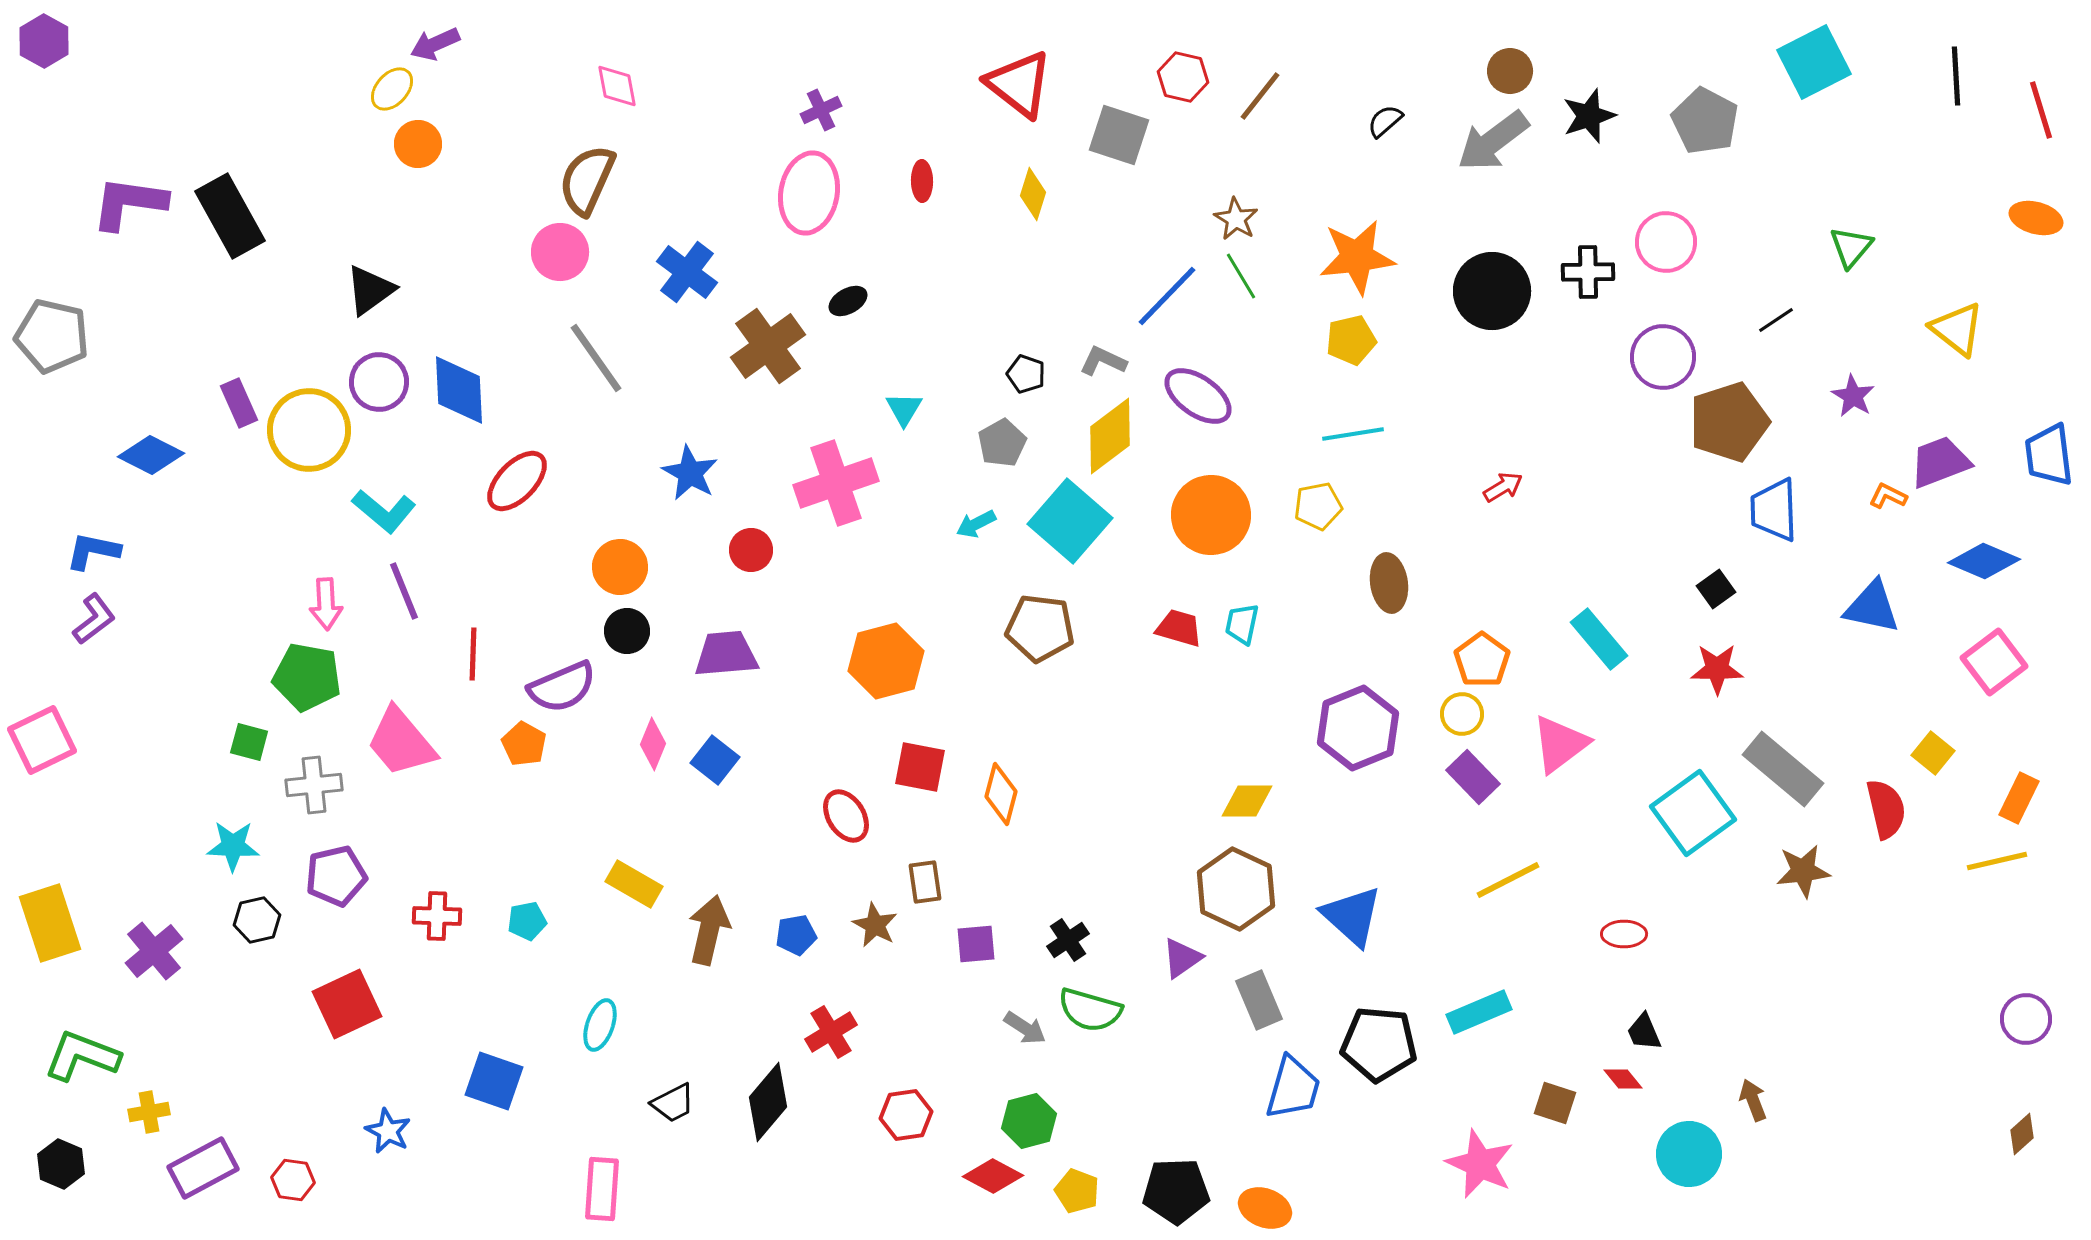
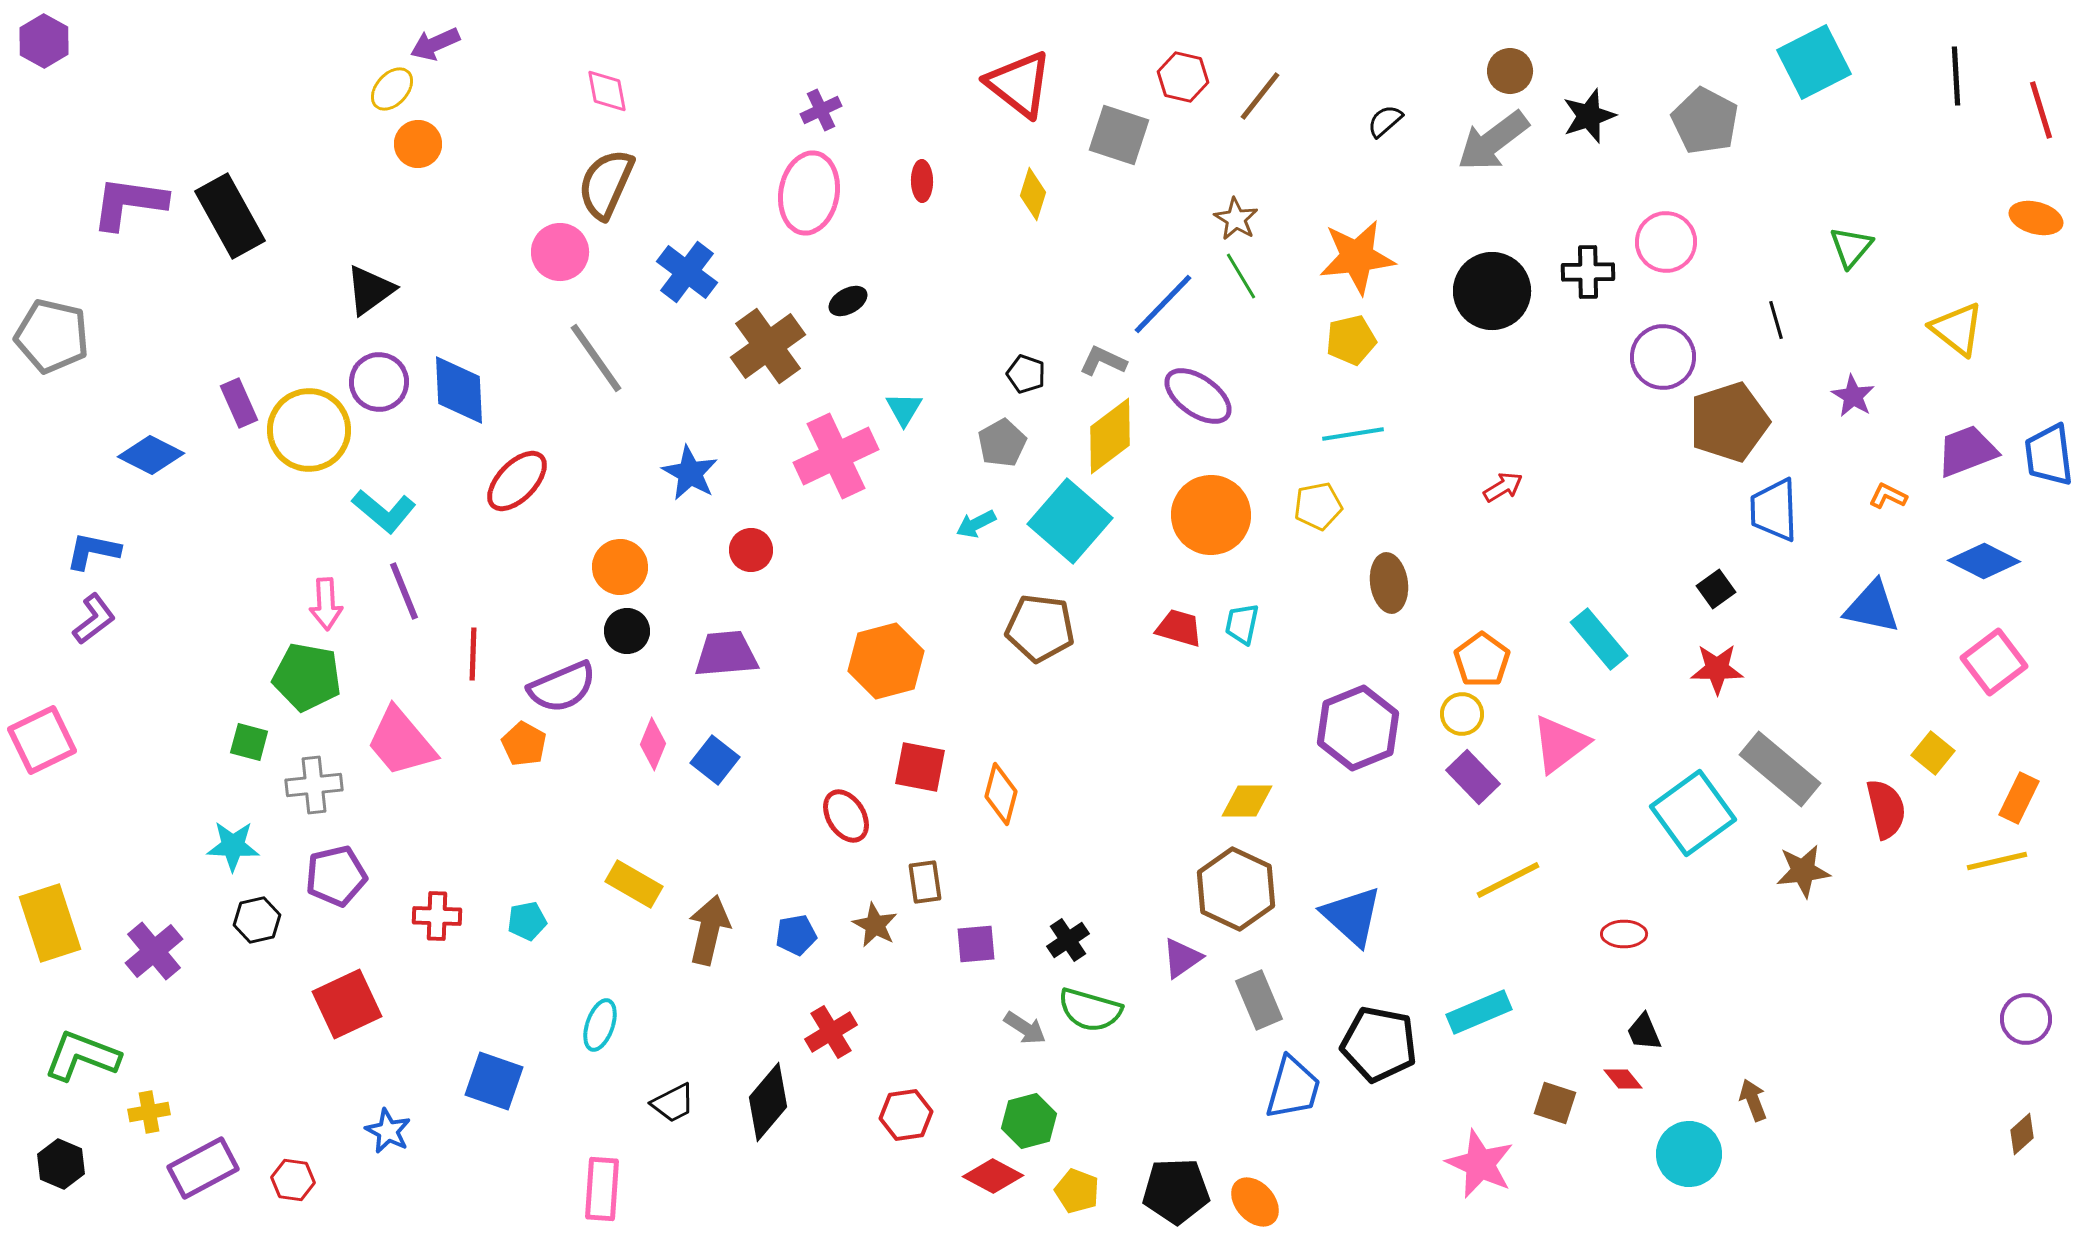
pink diamond at (617, 86): moved 10 px left, 5 px down
brown semicircle at (587, 180): moved 19 px right, 4 px down
blue line at (1167, 296): moved 4 px left, 8 px down
black line at (1776, 320): rotated 72 degrees counterclockwise
purple trapezoid at (1940, 462): moved 27 px right, 11 px up
pink cross at (836, 483): moved 27 px up; rotated 6 degrees counterclockwise
blue diamond at (1984, 561): rotated 4 degrees clockwise
gray rectangle at (1783, 769): moved 3 px left
black pentagon at (1379, 1044): rotated 6 degrees clockwise
orange ellipse at (1265, 1208): moved 10 px left, 6 px up; rotated 27 degrees clockwise
